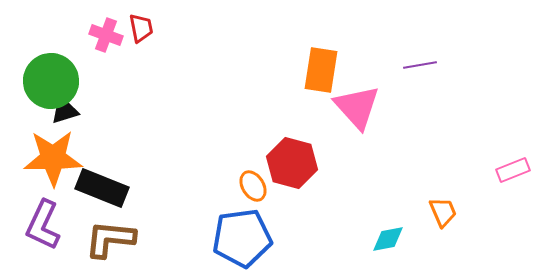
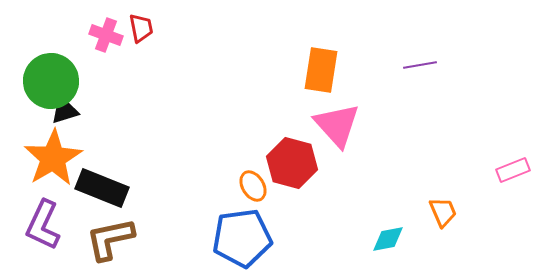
pink triangle: moved 20 px left, 18 px down
orange star: rotated 30 degrees counterclockwise
brown L-shape: rotated 18 degrees counterclockwise
